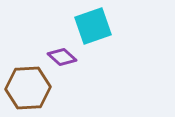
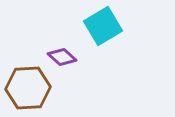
cyan square: moved 10 px right; rotated 12 degrees counterclockwise
